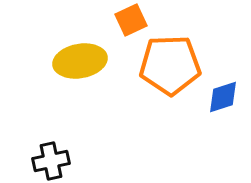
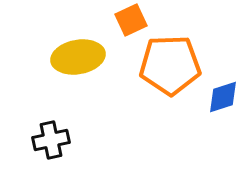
yellow ellipse: moved 2 px left, 4 px up
black cross: moved 21 px up
